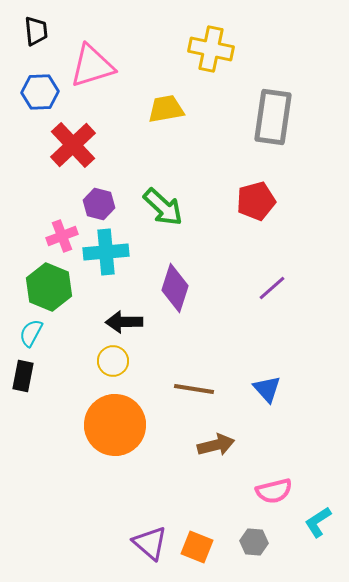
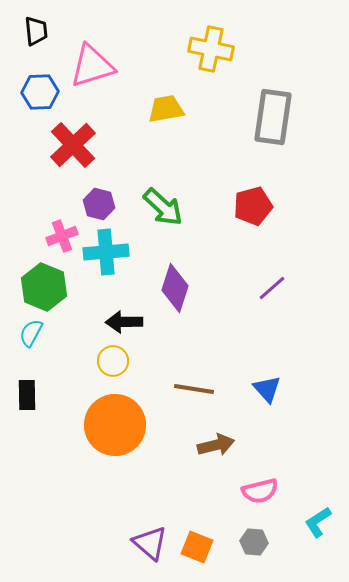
red pentagon: moved 3 px left, 5 px down
green hexagon: moved 5 px left
black rectangle: moved 4 px right, 19 px down; rotated 12 degrees counterclockwise
pink semicircle: moved 14 px left
